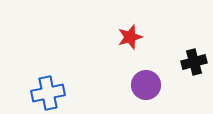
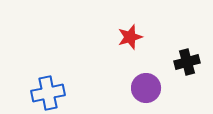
black cross: moved 7 px left
purple circle: moved 3 px down
